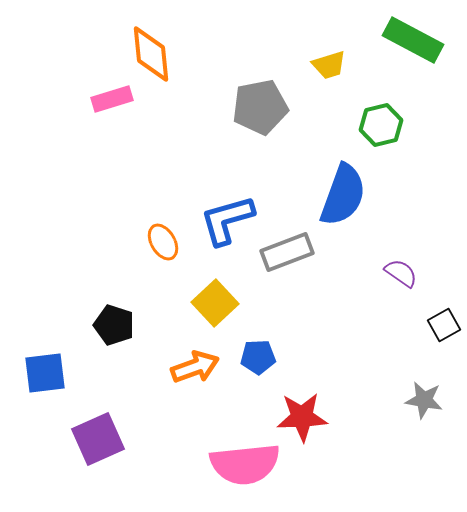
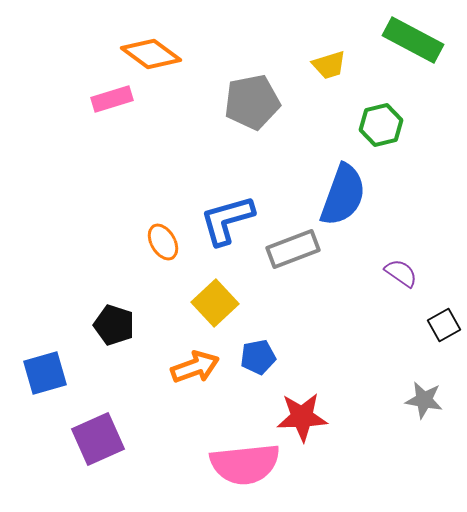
orange diamond: rotated 48 degrees counterclockwise
gray pentagon: moved 8 px left, 5 px up
gray rectangle: moved 6 px right, 3 px up
blue pentagon: rotated 8 degrees counterclockwise
blue square: rotated 9 degrees counterclockwise
